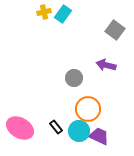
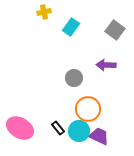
cyan rectangle: moved 8 px right, 13 px down
purple arrow: rotated 12 degrees counterclockwise
black rectangle: moved 2 px right, 1 px down
